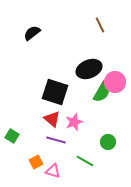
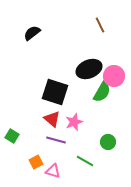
pink circle: moved 1 px left, 6 px up
